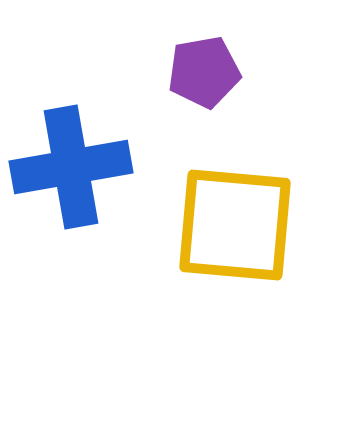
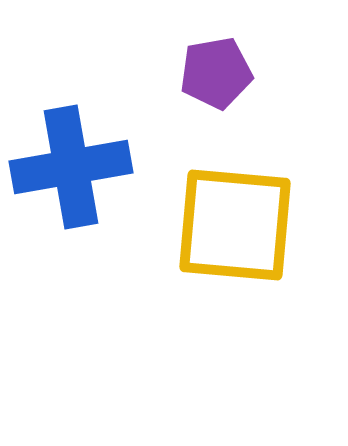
purple pentagon: moved 12 px right, 1 px down
